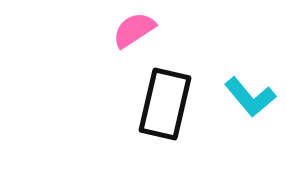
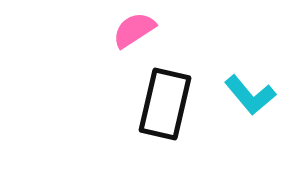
cyan L-shape: moved 2 px up
